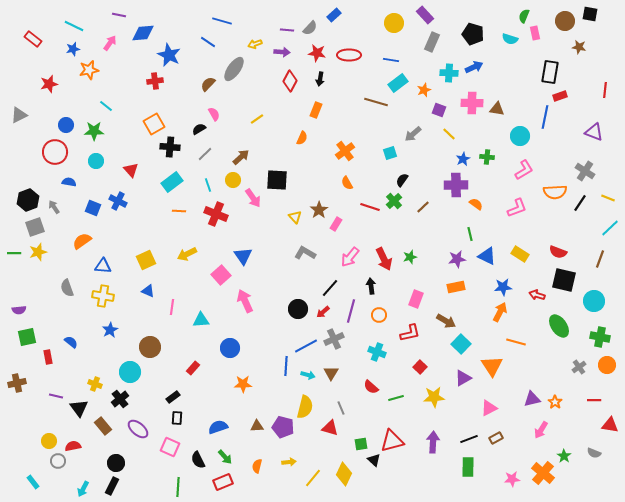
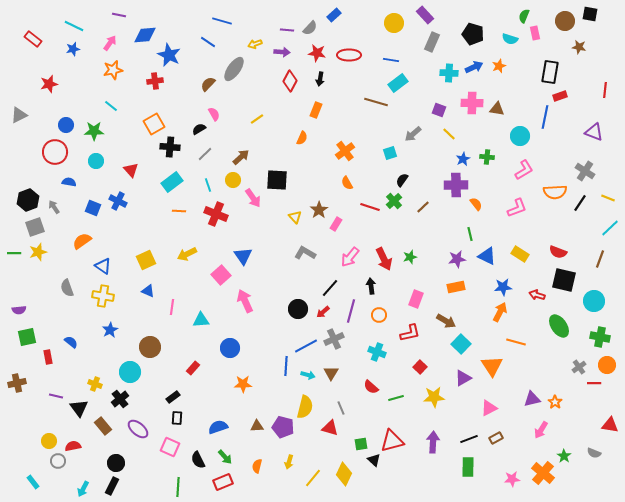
blue diamond at (143, 33): moved 2 px right, 2 px down
orange star at (89, 70): moved 24 px right
orange star at (424, 90): moved 75 px right, 24 px up
cyan line at (106, 106): moved 5 px right
orange semicircle at (476, 204): rotated 16 degrees clockwise
blue triangle at (103, 266): rotated 30 degrees clockwise
red line at (594, 400): moved 17 px up
yellow arrow at (289, 462): rotated 112 degrees clockwise
